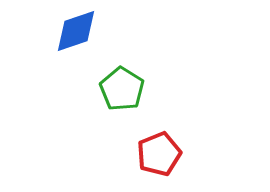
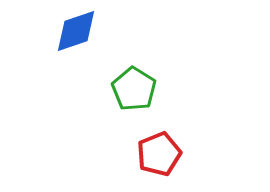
green pentagon: moved 12 px right
